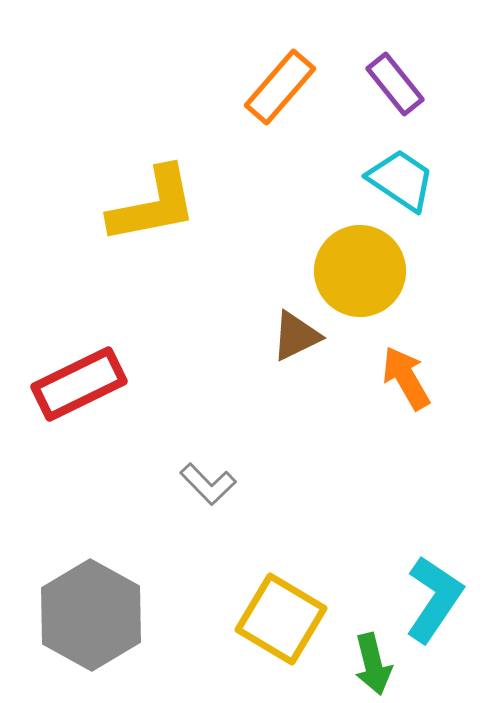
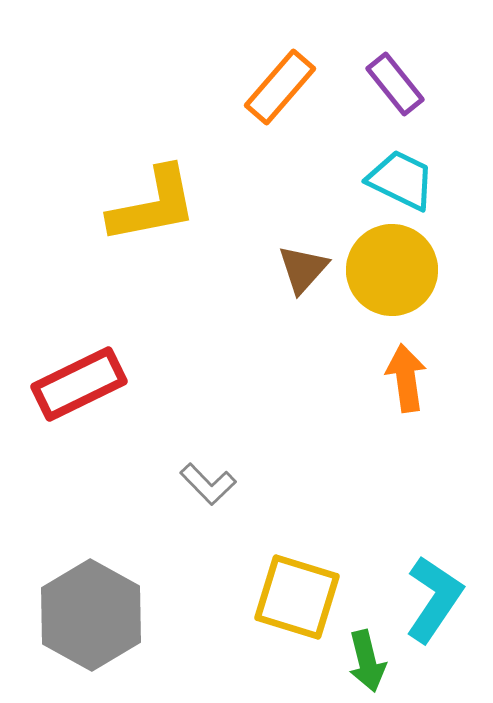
cyan trapezoid: rotated 8 degrees counterclockwise
yellow circle: moved 32 px right, 1 px up
brown triangle: moved 7 px right, 67 px up; rotated 22 degrees counterclockwise
orange arrow: rotated 22 degrees clockwise
yellow square: moved 16 px right, 22 px up; rotated 14 degrees counterclockwise
green arrow: moved 6 px left, 3 px up
